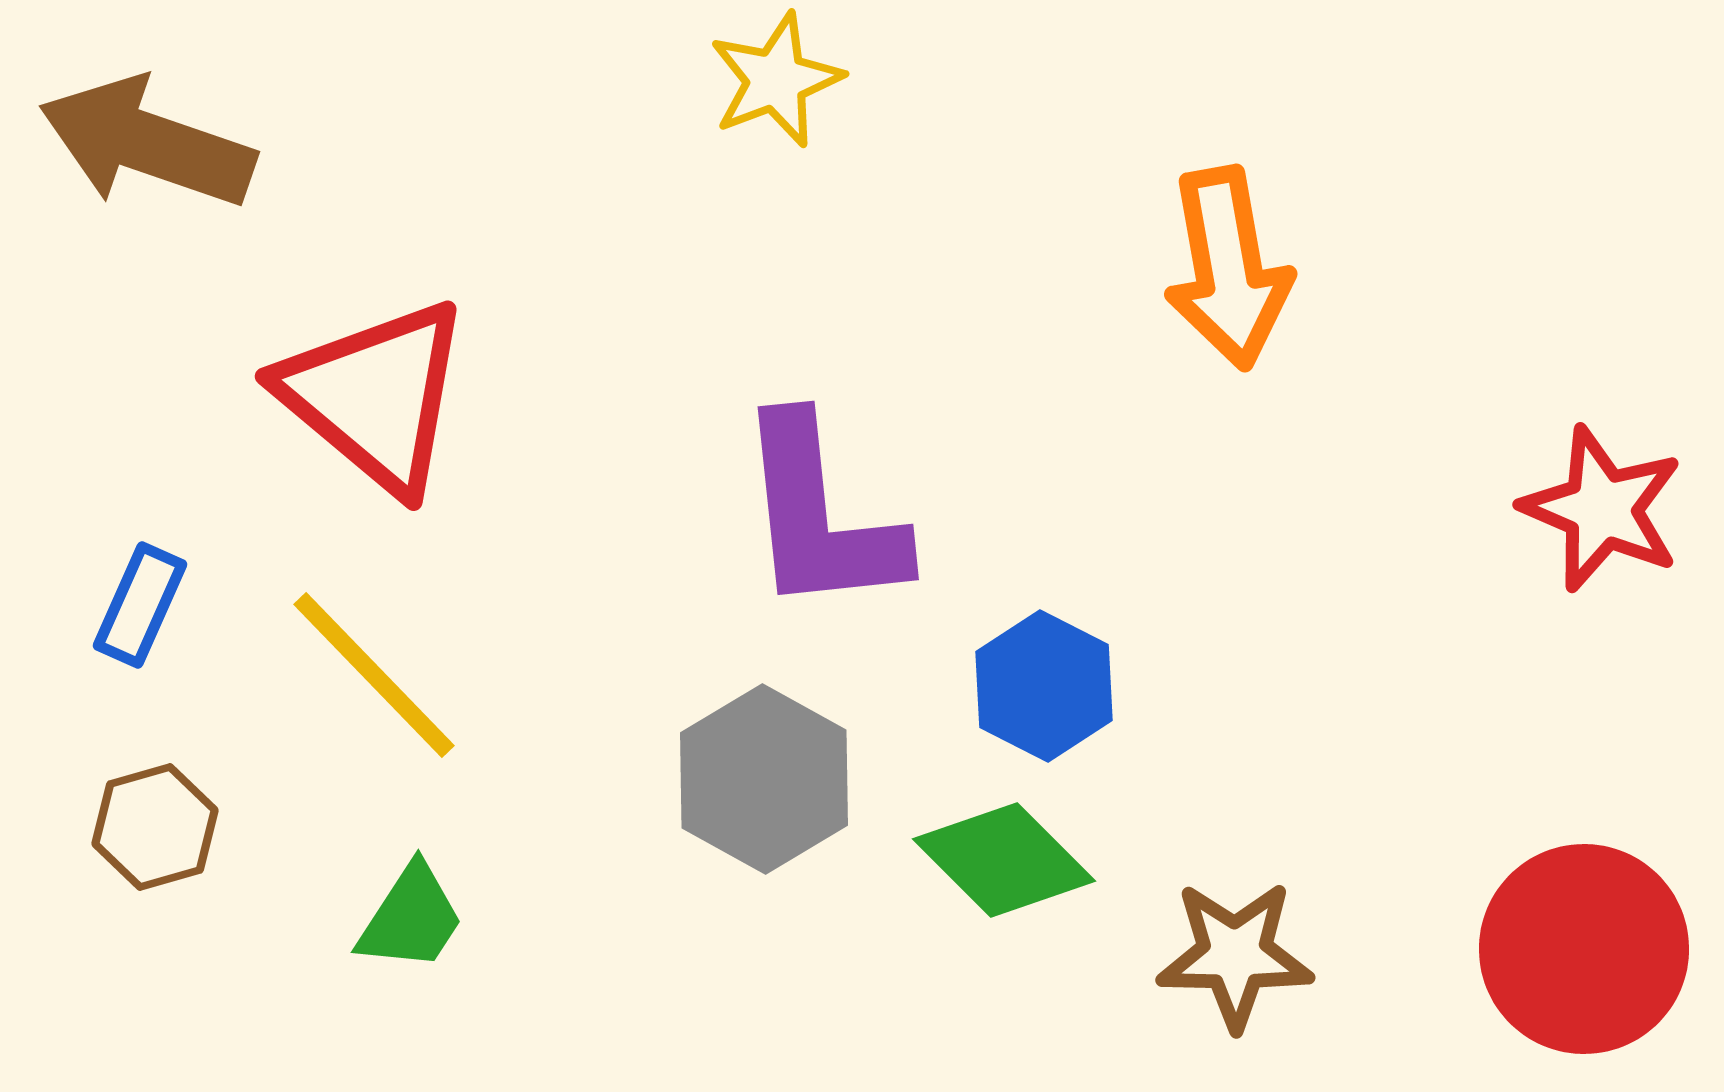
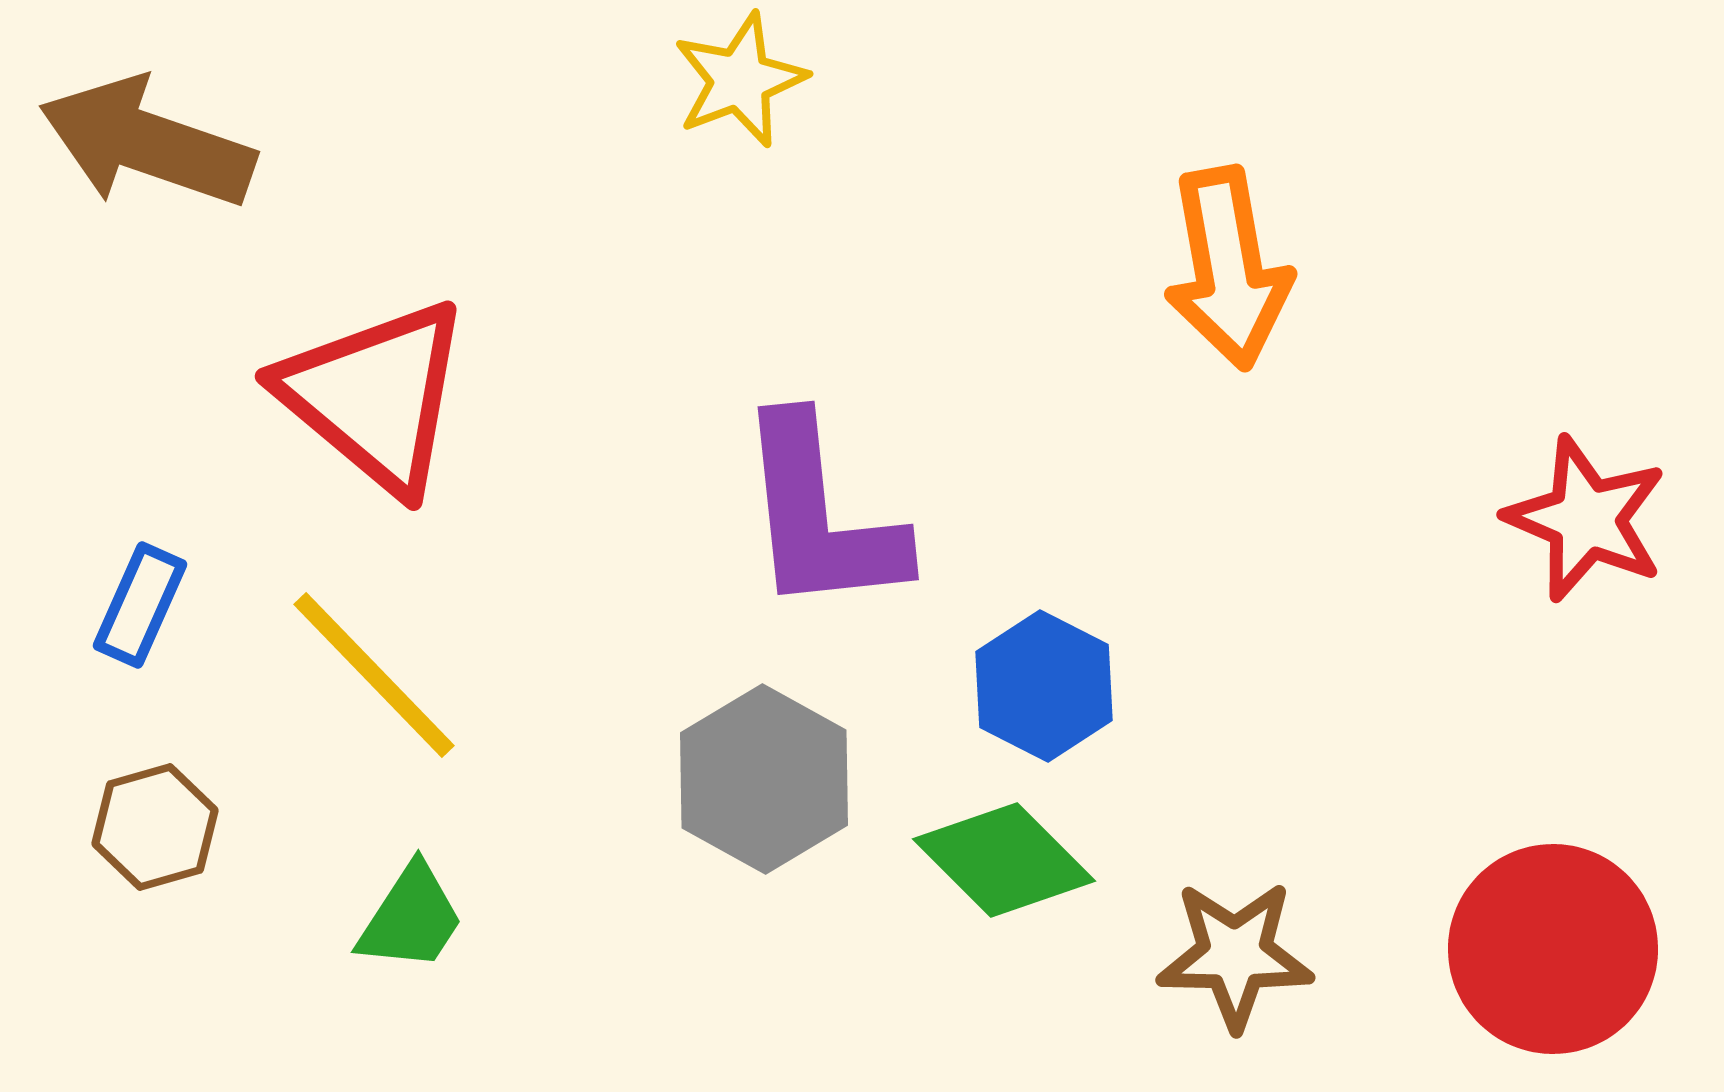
yellow star: moved 36 px left
red star: moved 16 px left, 10 px down
red circle: moved 31 px left
